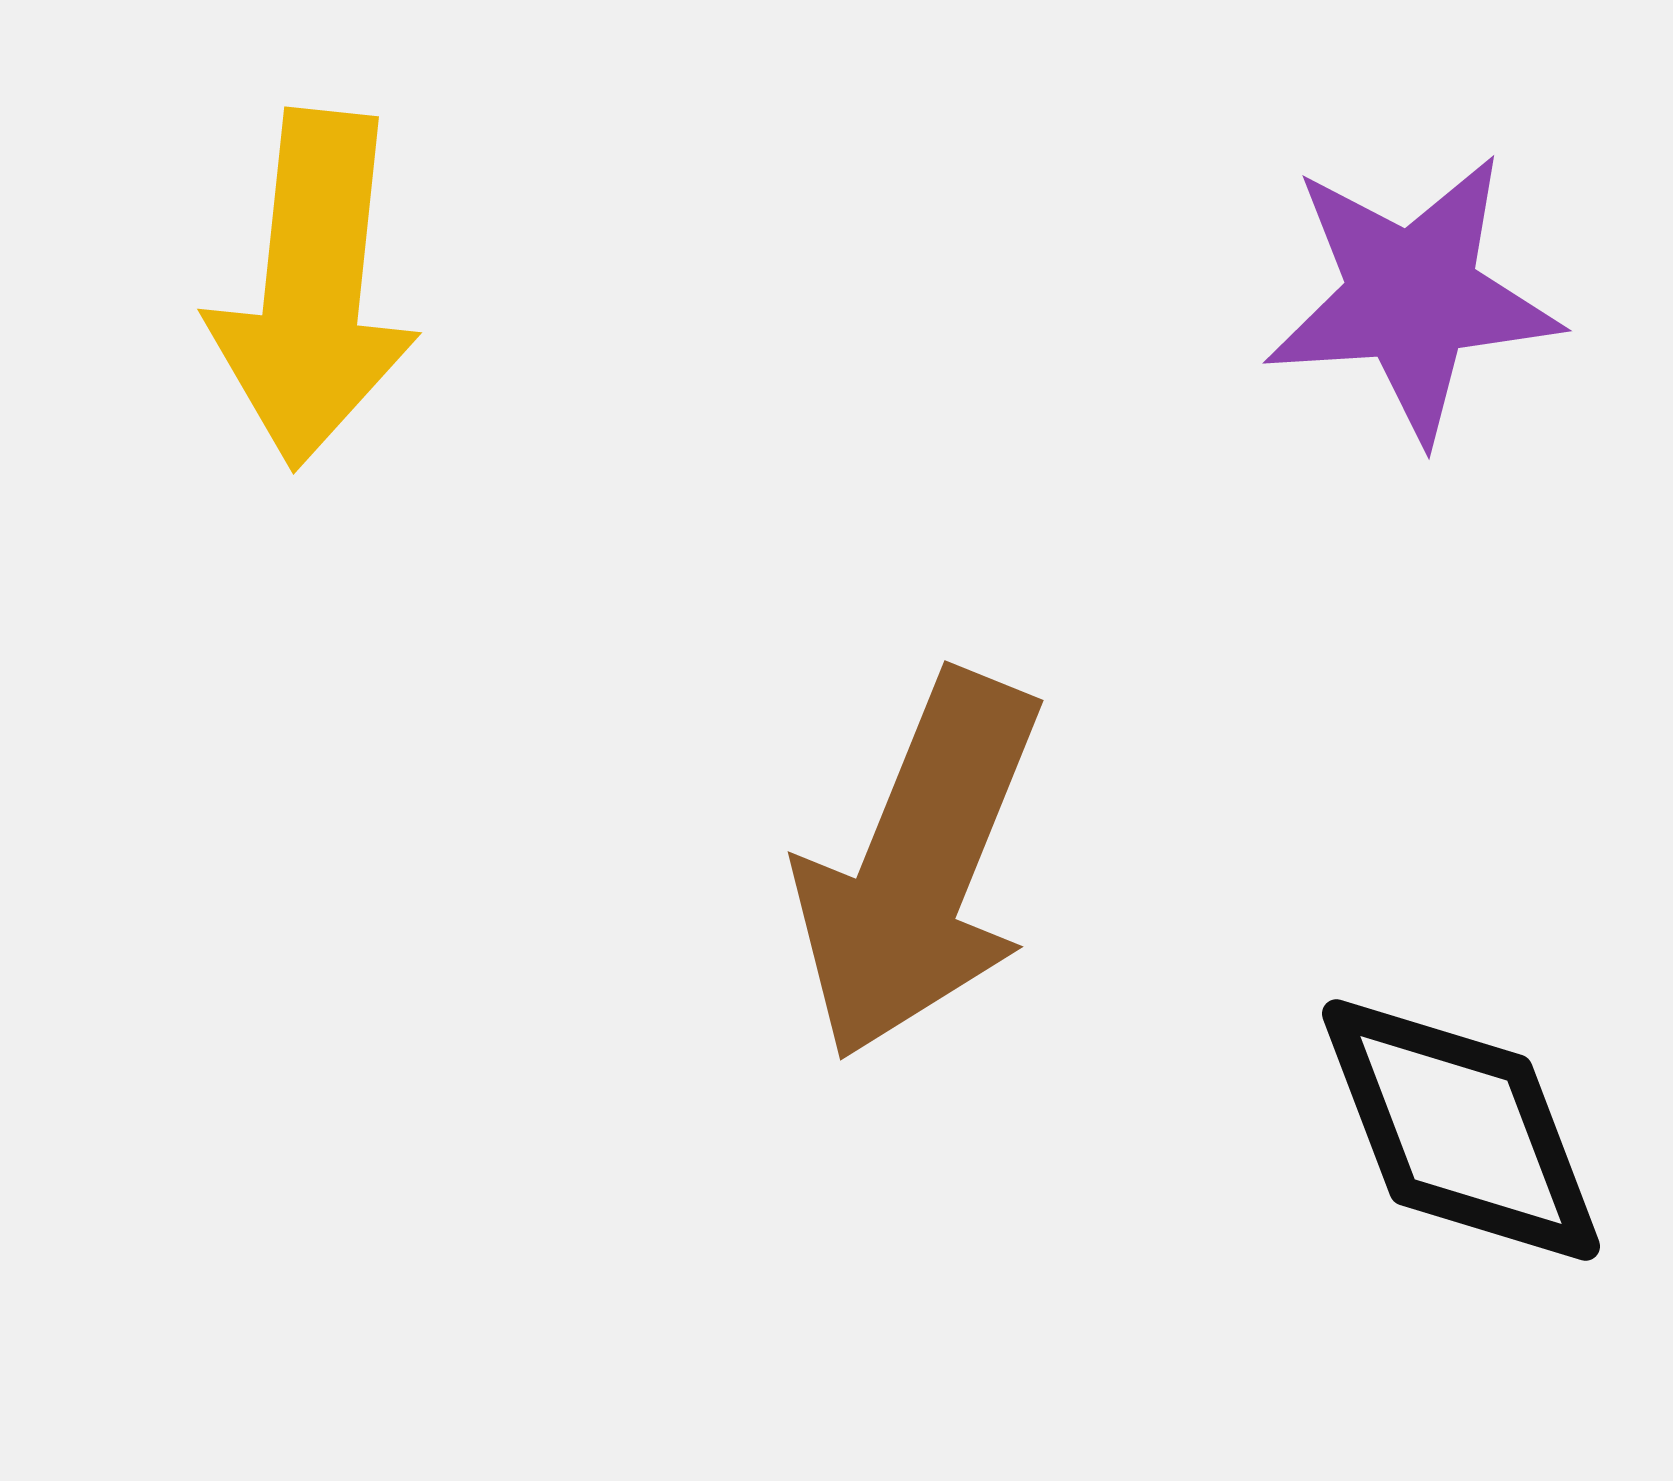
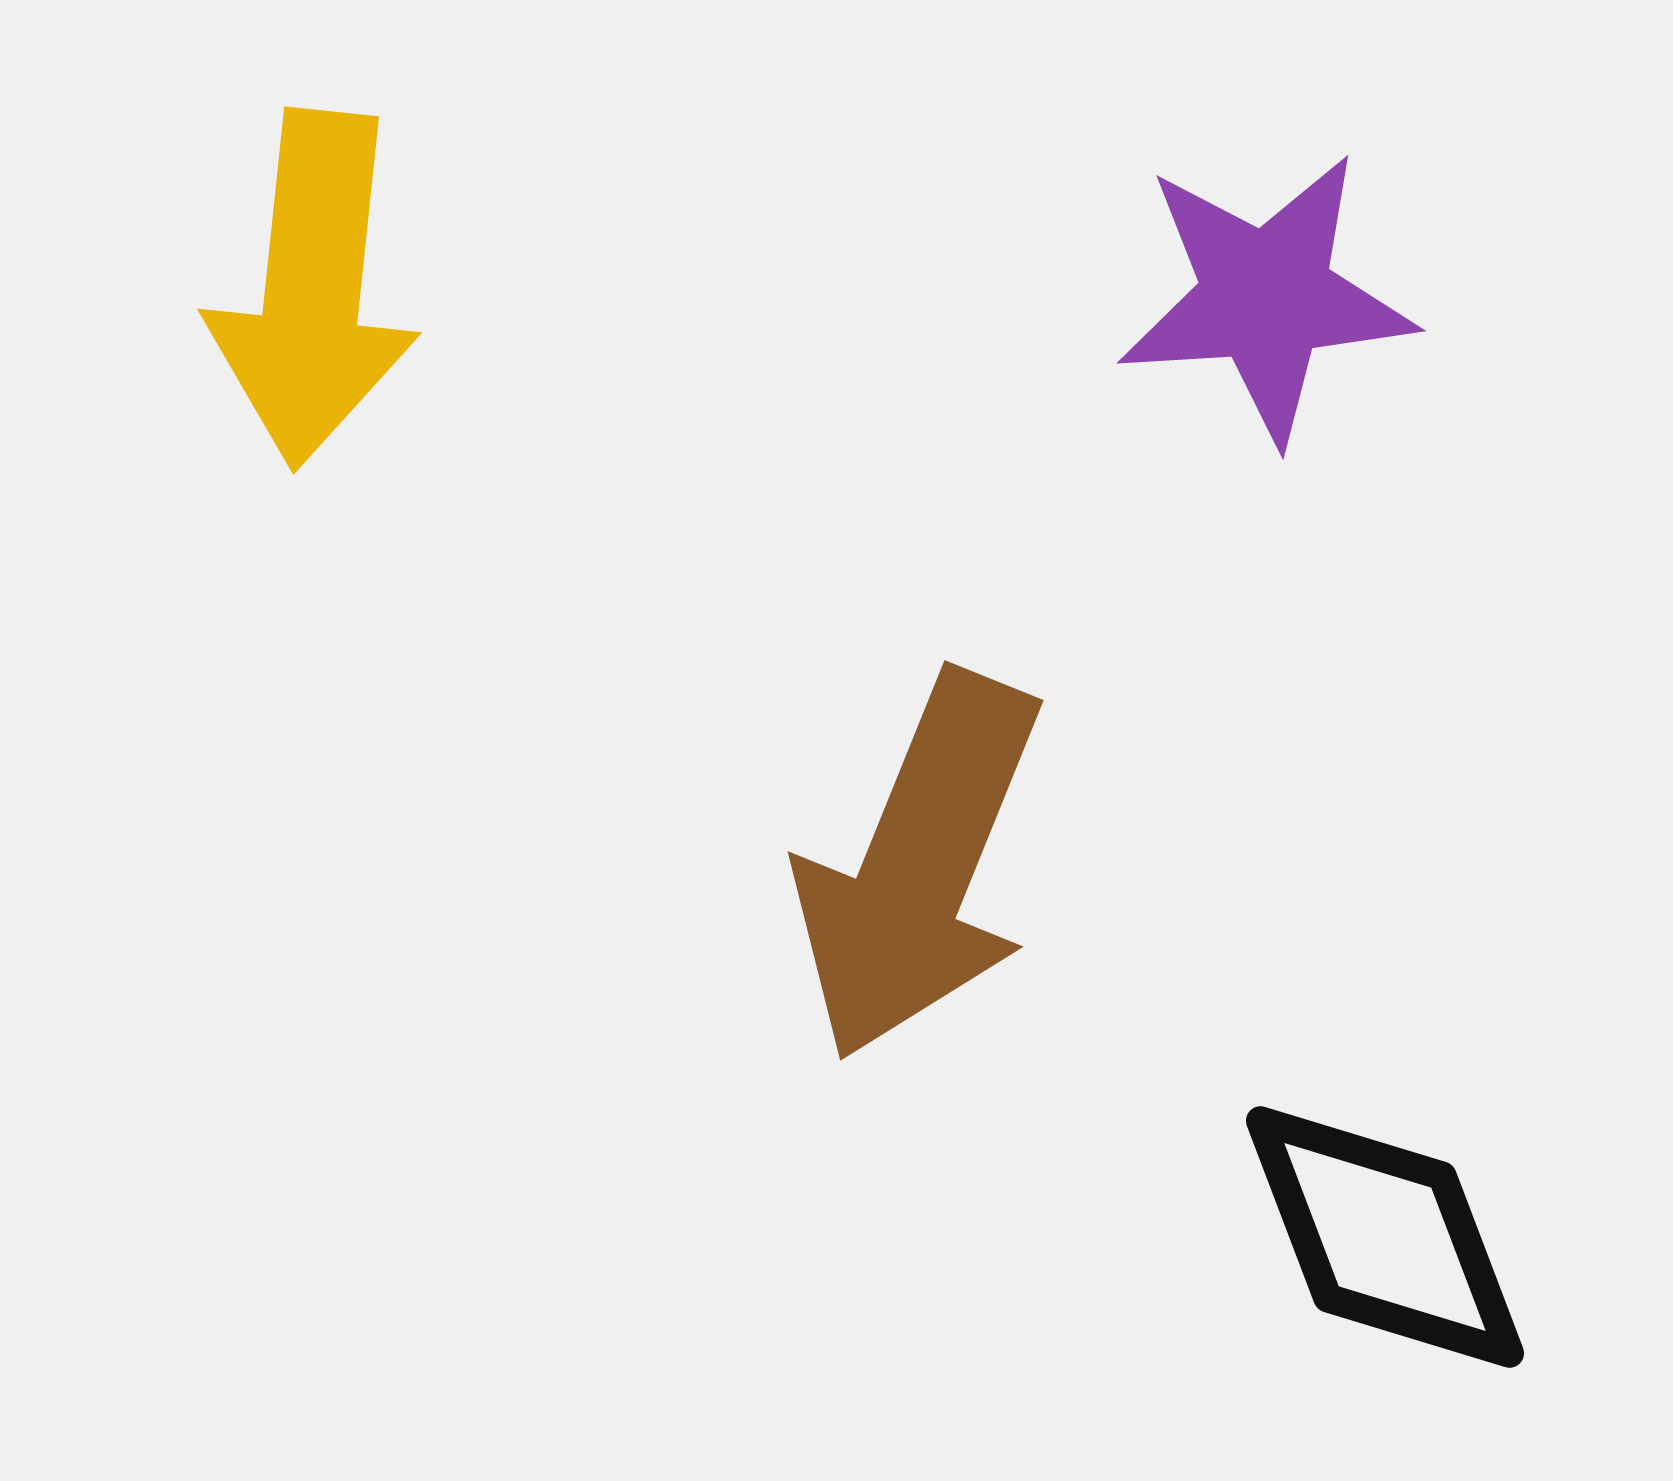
purple star: moved 146 px left
black diamond: moved 76 px left, 107 px down
